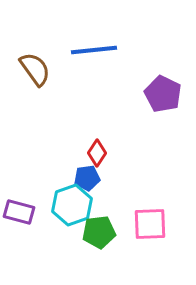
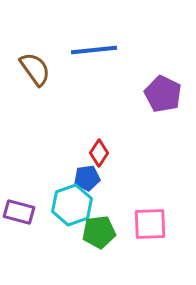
red diamond: moved 2 px right
